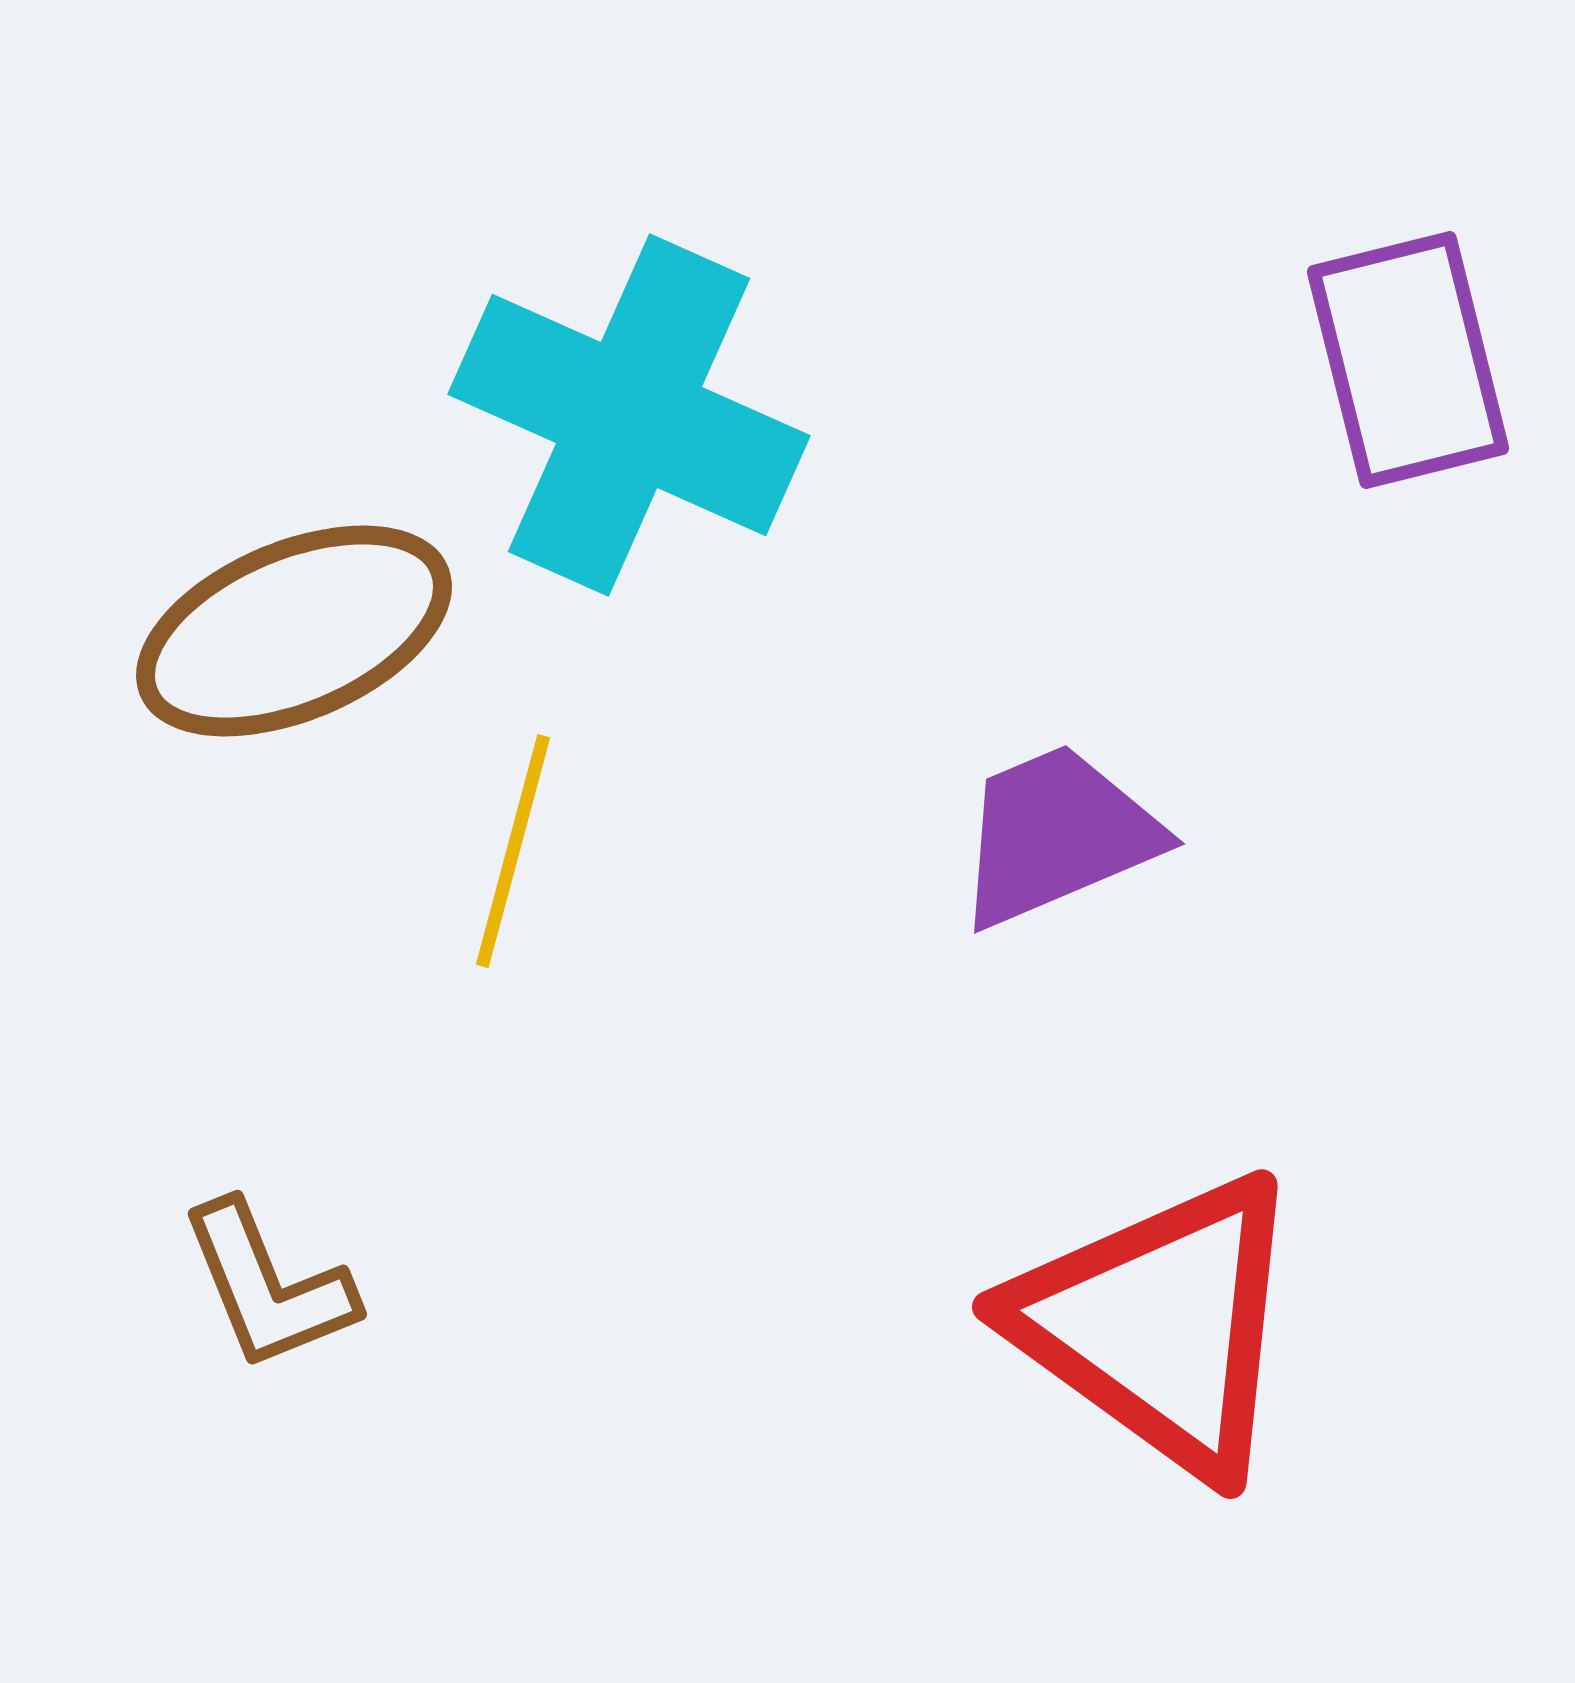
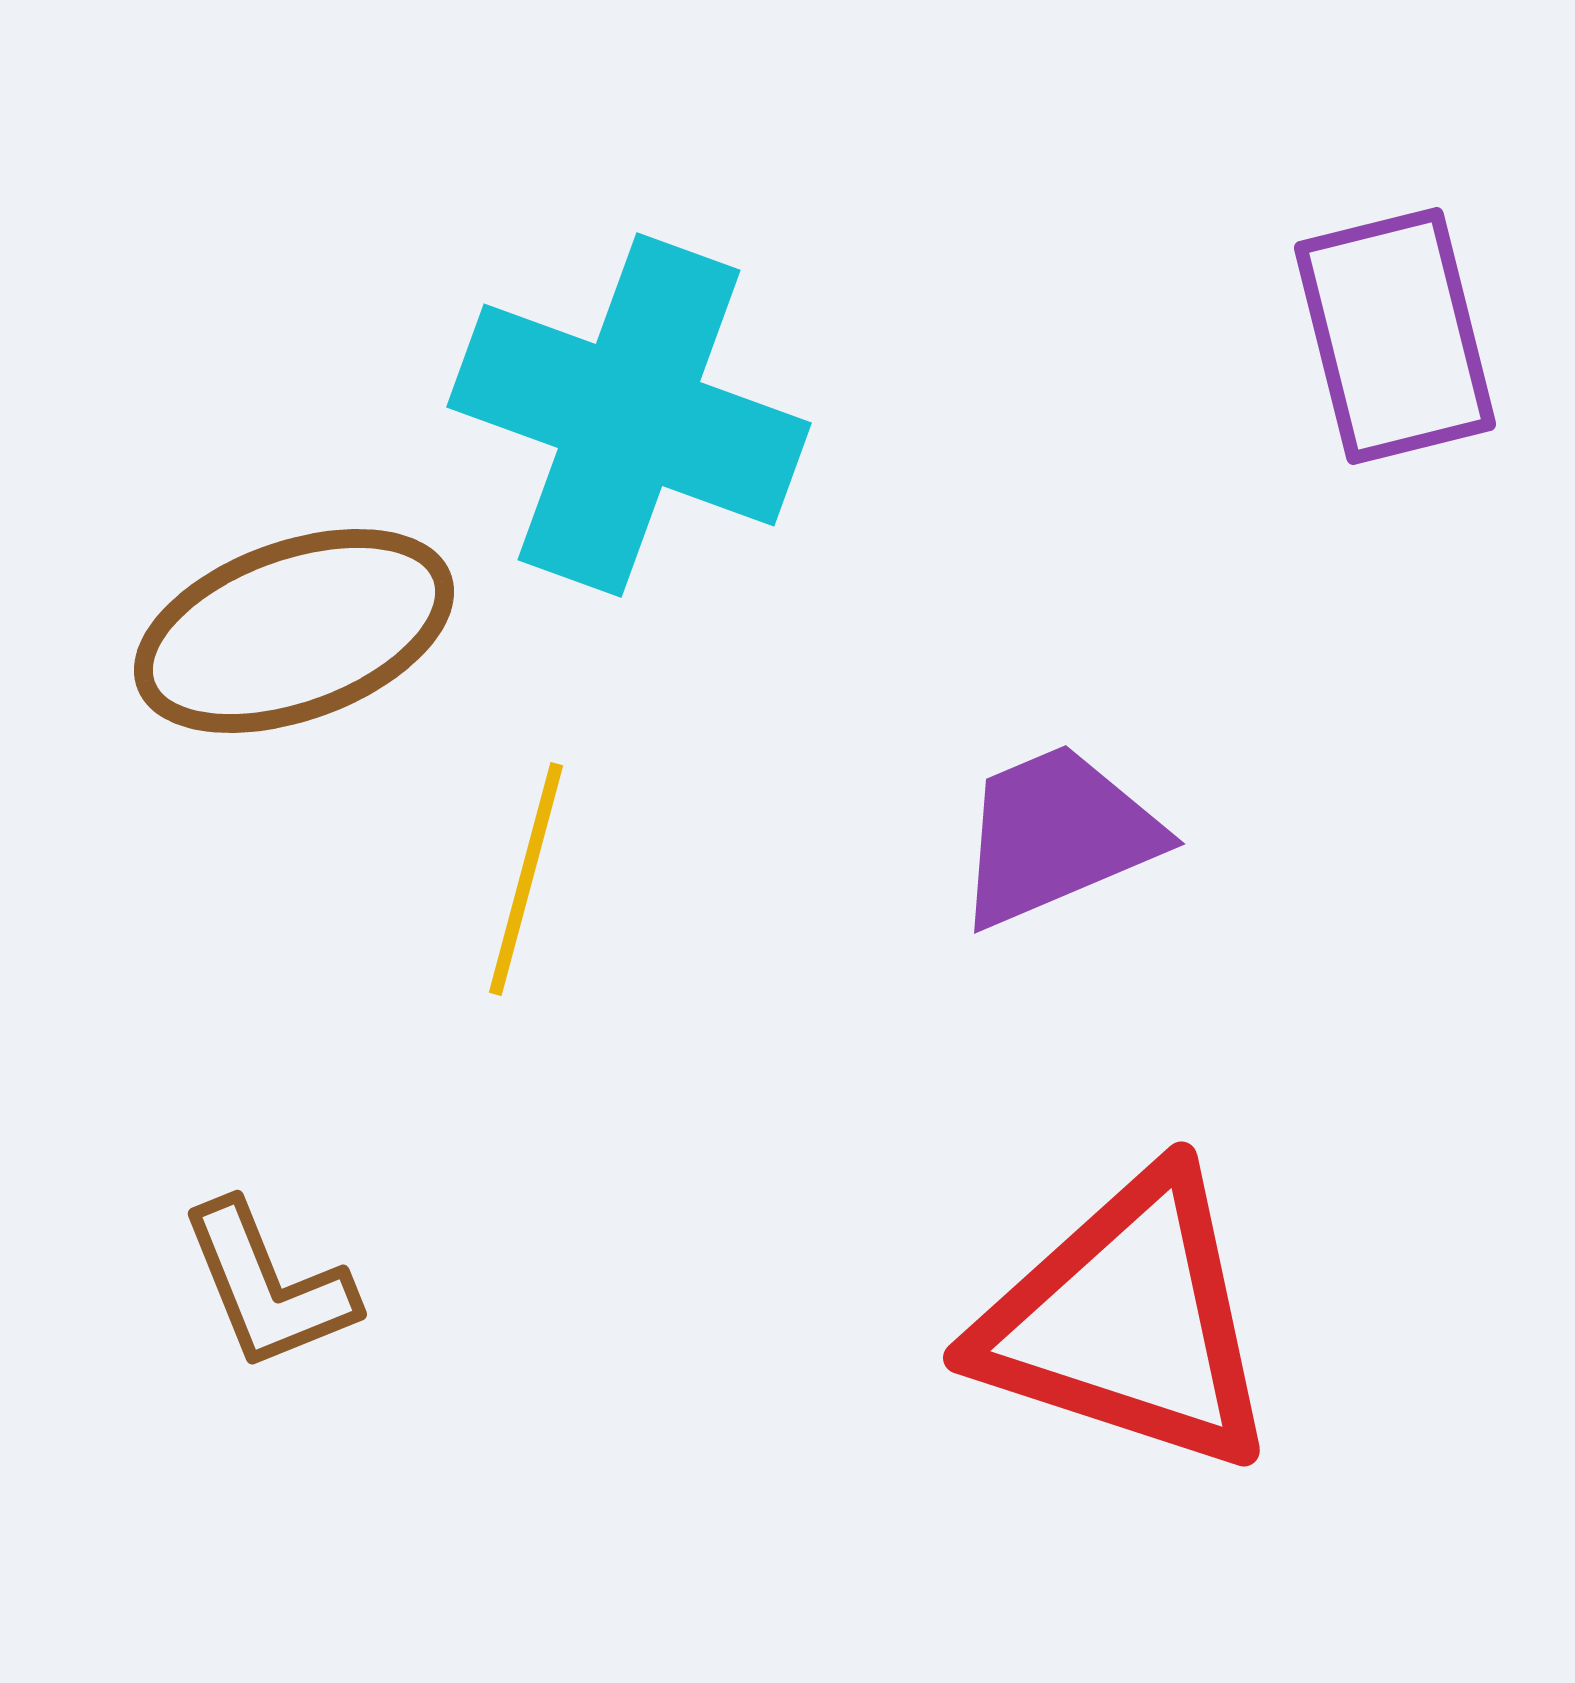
purple rectangle: moved 13 px left, 24 px up
cyan cross: rotated 4 degrees counterclockwise
brown ellipse: rotated 3 degrees clockwise
yellow line: moved 13 px right, 28 px down
red triangle: moved 32 px left, 3 px up; rotated 18 degrees counterclockwise
